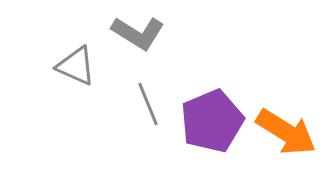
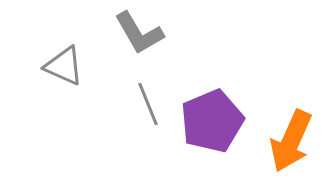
gray L-shape: moved 1 px right; rotated 28 degrees clockwise
gray triangle: moved 12 px left
orange arrow: moved 5 px right, 9 px down; rotated 82 degrees clockwise
